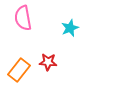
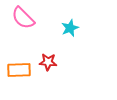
pink semicircle: rotated 35 degrees counterclockwise
orange rectangle: rotated 50 degrees clockwise
